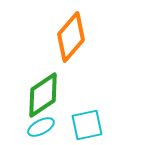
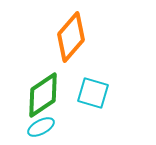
cyan square: moved 6 px right, 32 px up; rotated 28 degrees clockwise
